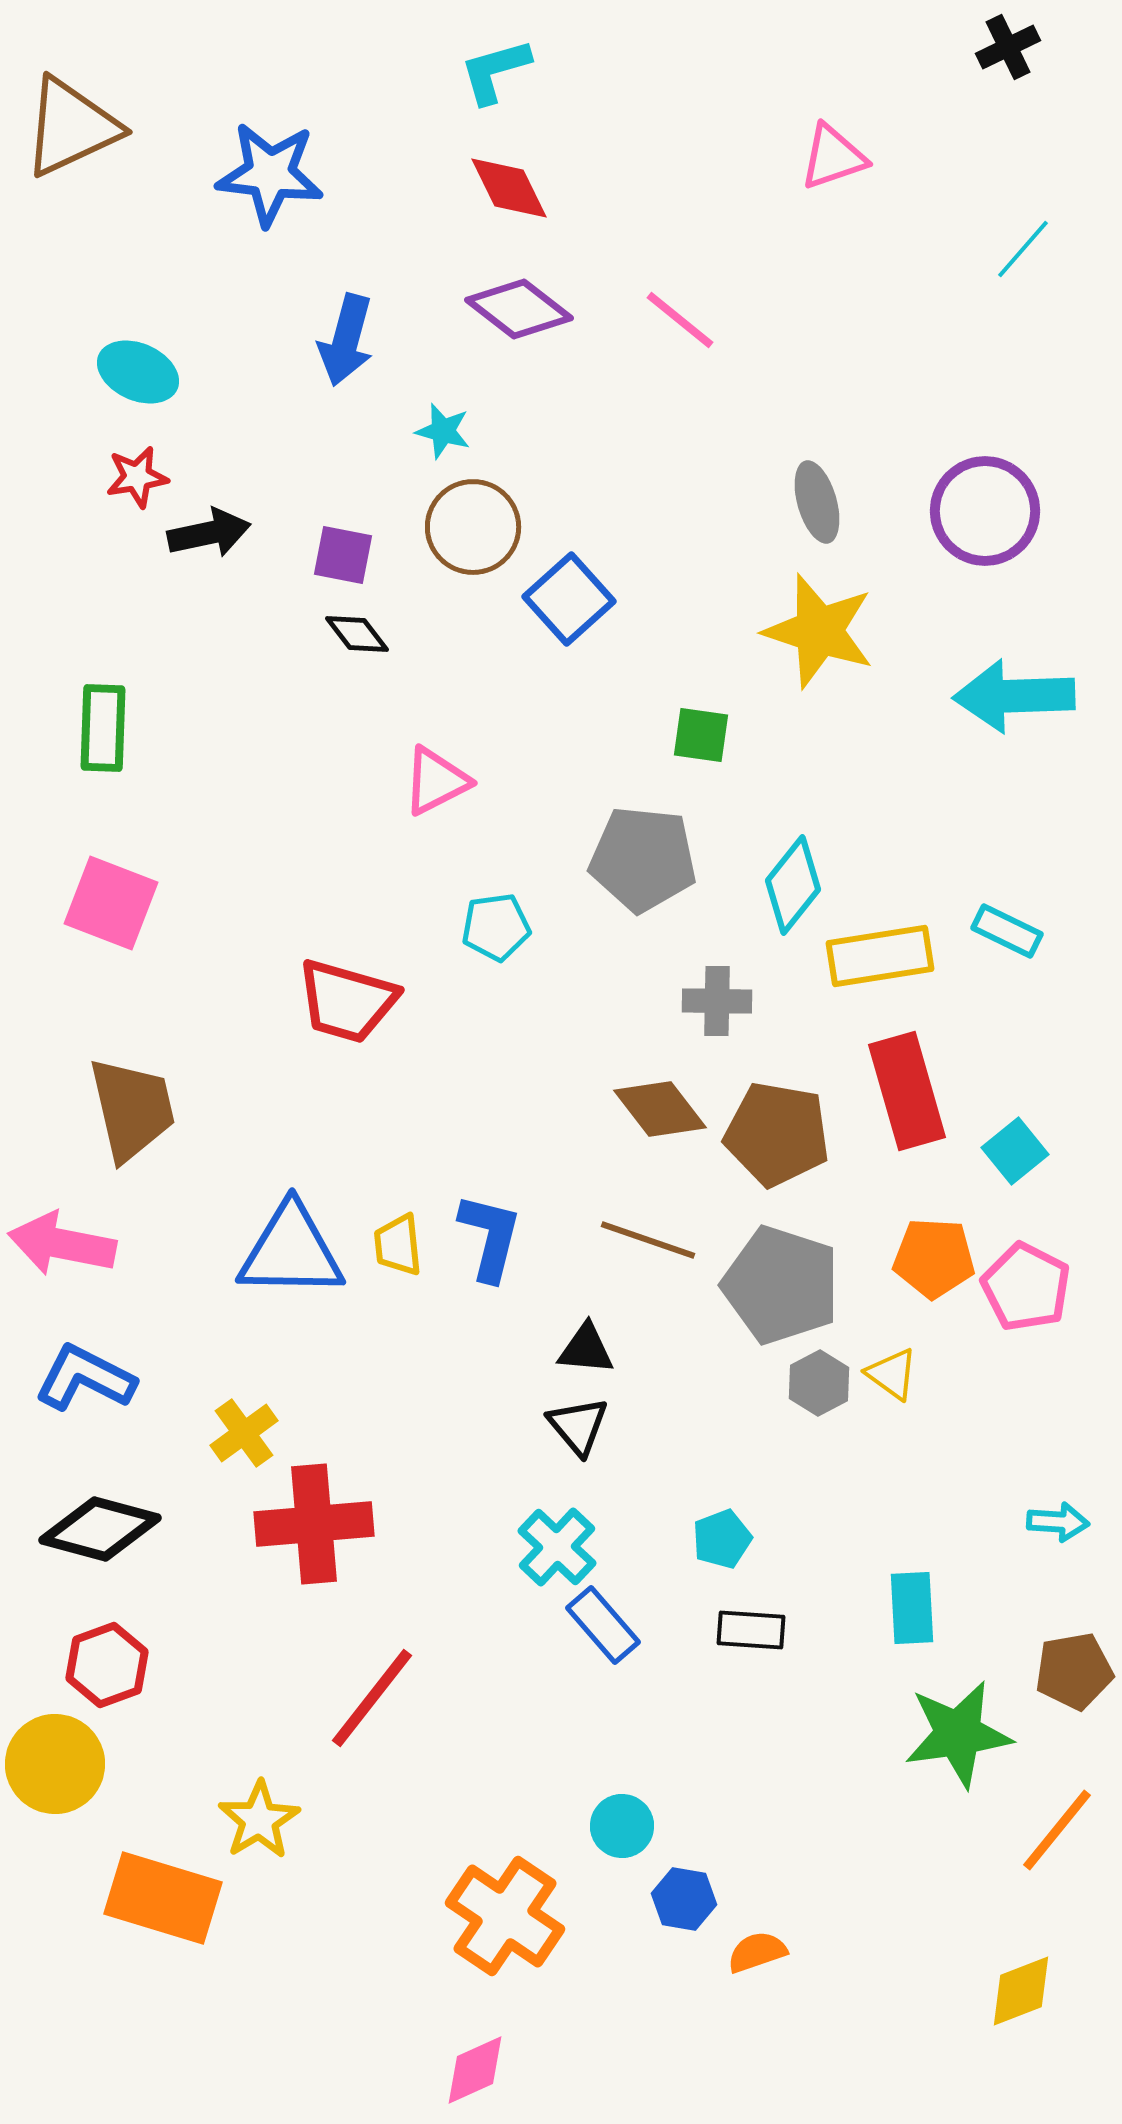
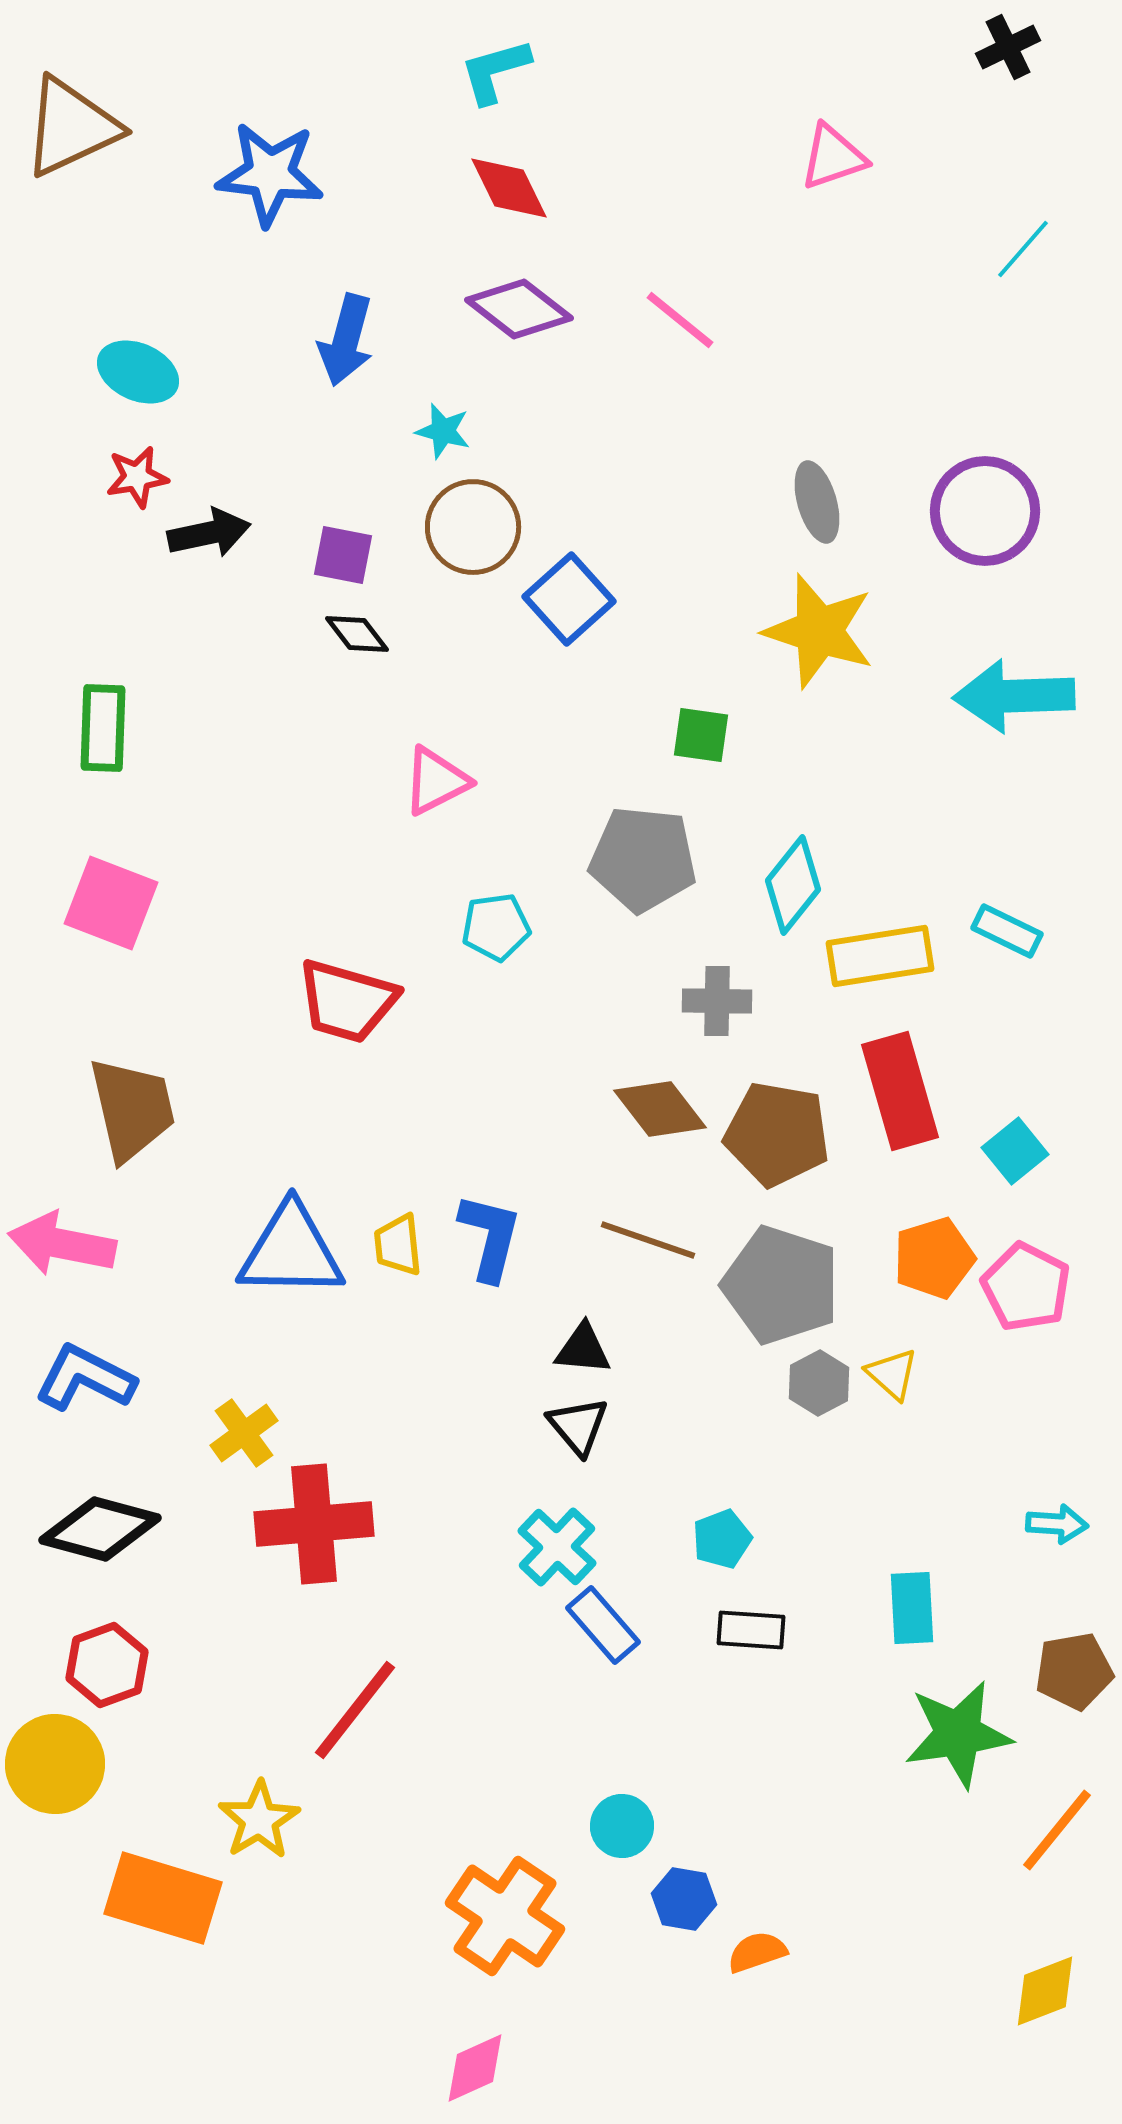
red rectangle at (907, 1091): moved 7 px left
orange pentagon at (934, 1258): rotated 20 degrees counterclockwise
black triangle at (586, 1349): moved 3 px left
yellow triangle at (892, 1374): rotated 6 degrees clockwise
cyan arrow at (1058, 1522): moved 1 px left, 2 px down
red line at (372, 1698): moved 17 px left, 12 px down
yellow diamond at (1021, 1991): moved 24 px right
pink diamond at (475, 2070): moved 2 px up
